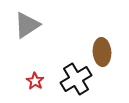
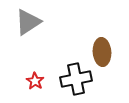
gray triangle: moved 1 px right, 3 px up
black cross: rotated 20 degrees clockwise
